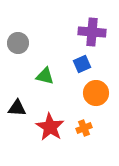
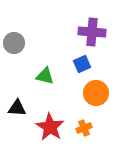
gray circle: moved 4 px left
